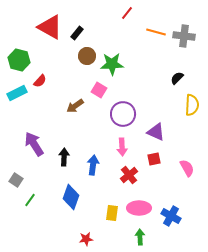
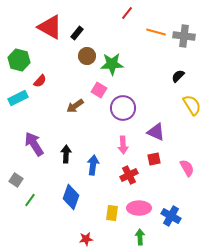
black semicircle: moved 1 px right, 2 px up
cyan rectangle: moved 1 px right, 5 px down
yellow semicircle: rotated 35 degrees counterclockwise
purple circle: moved 6 px up
pink arrow: moved 1 px right, 2 px up
black arrow: moved 2 px right, 3 px up
red cross: rotated 12 degrees clockwise
